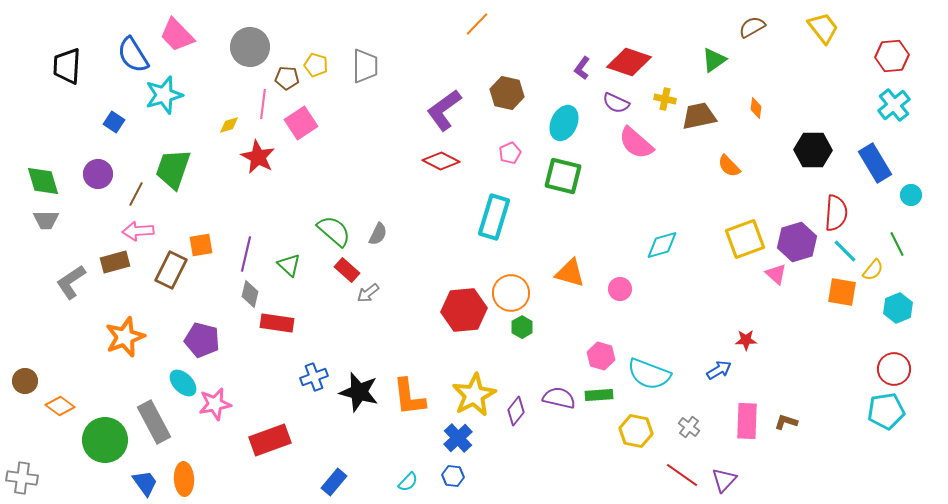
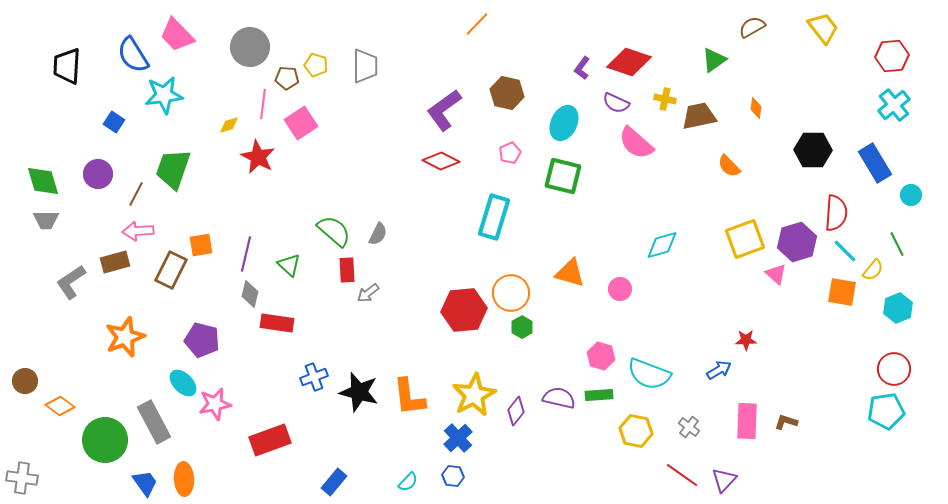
cyan star at (164, 95): rotated 9 degrees clockwise
red rectangle at (347, 270): rotated 45 degrees clockwise
